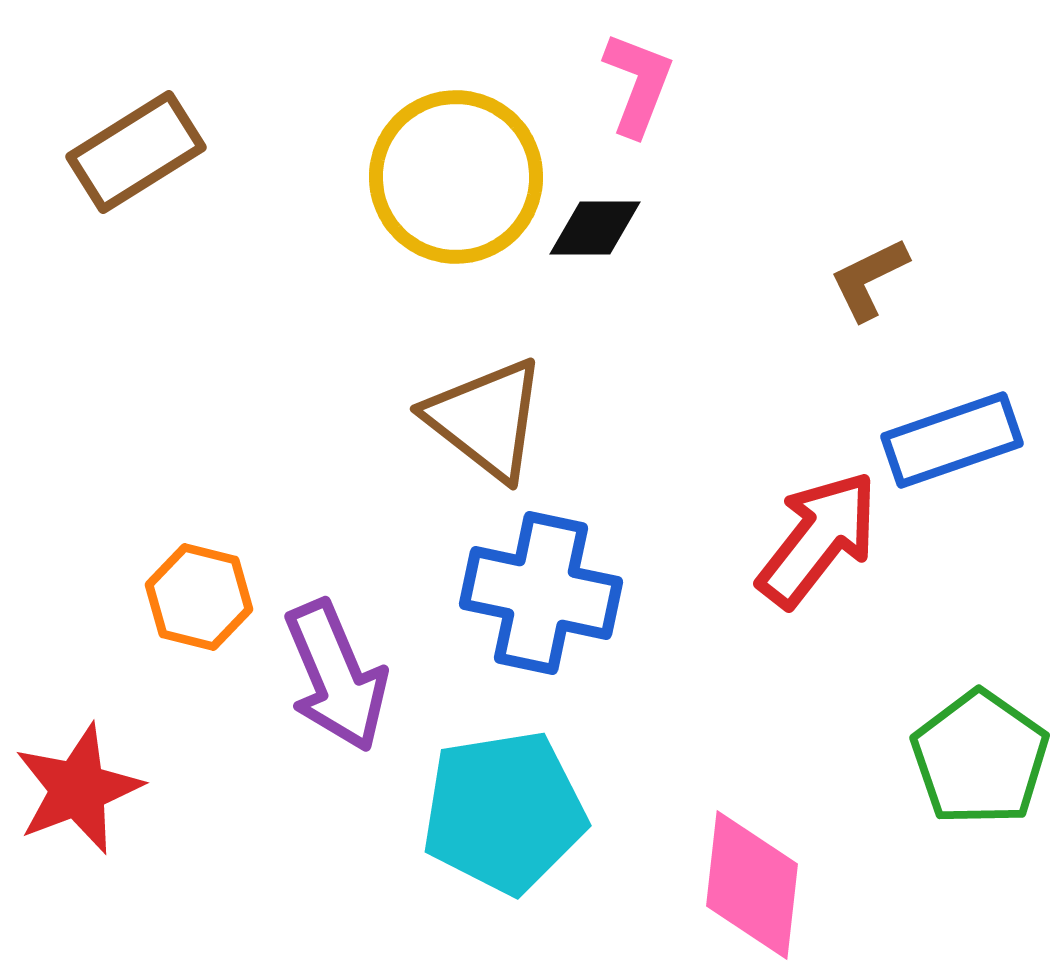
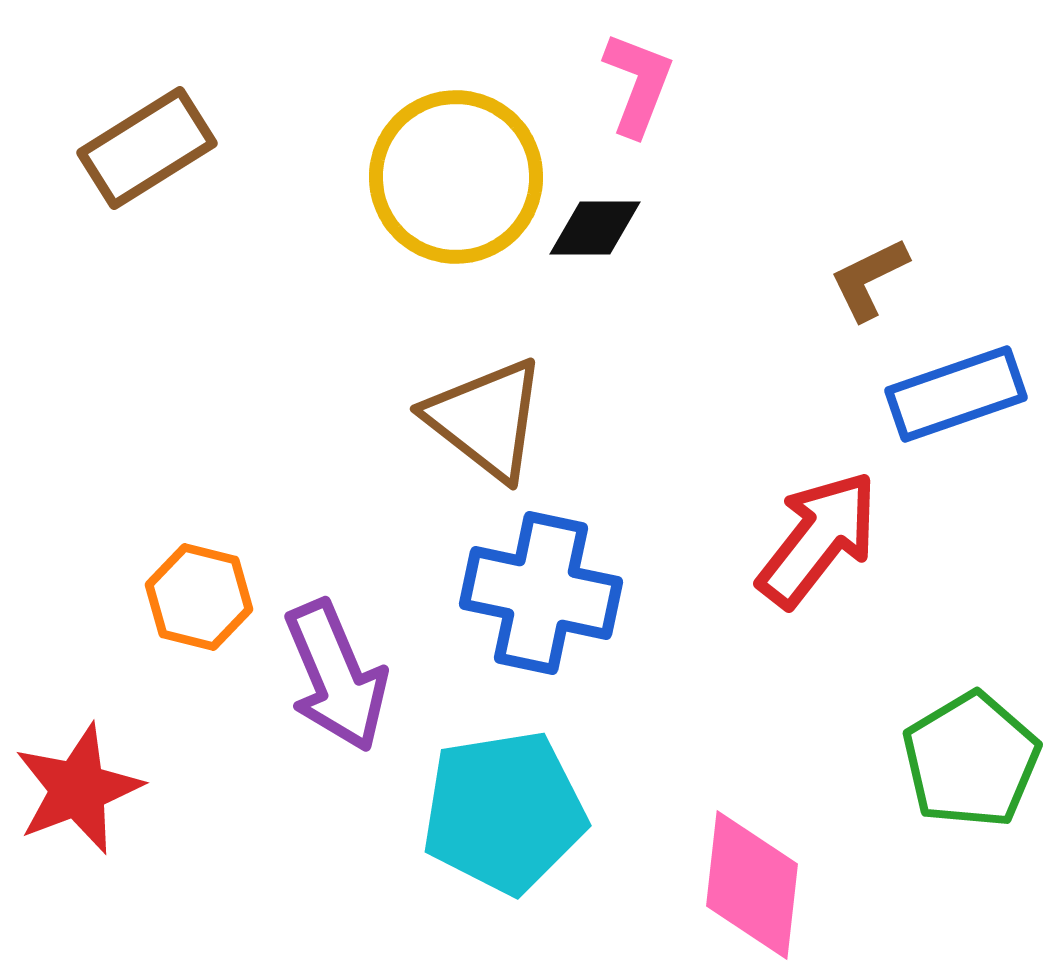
brown rectangle: moved 11 px right, 4 px up
blue rectangle: moved 4 px right, 46 px up
green pentagon: moved 9 px left, 2 px down; rotated 6 degrees clockwise
